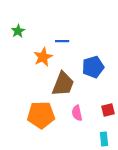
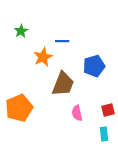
green star: moved 3 px right
blue pentagon: moved 1 px right, 1 px up
orange pentagon: moved 22 px left, 7 px up; rotated 20 degrees counterclockwise
cyan rectangle: moved 5 px up
